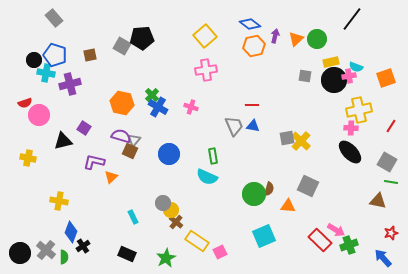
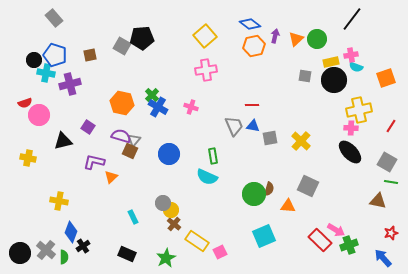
pink cross at (349, 76): moved 2 px right, 21 px up
purple square at (84, 128): moved 4 px right, 1 px up
gray square at (287, 138): moved 17 px left
brown cross at (176, 222): moved 2 px left, 2 px down
